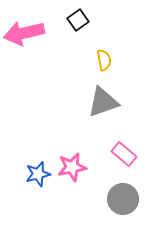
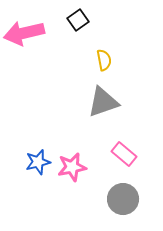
blue star: moved 12 px up
